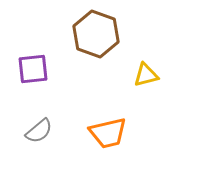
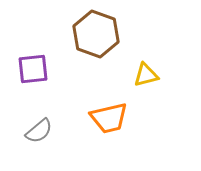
orange trapezoid: moved 1 px right, 15 px up
